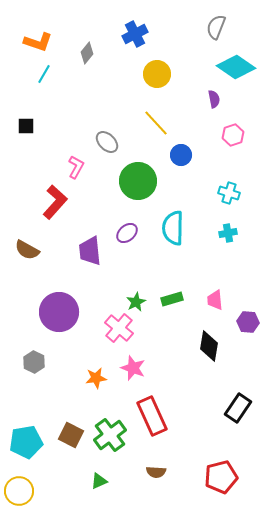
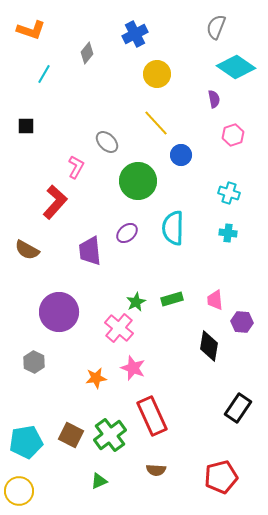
orange L-shape at (38, 42): moved 7 px left, 12 px up
cyan cross at (228, 233): rotated 18 degrees clockwise
purple hexagon at (248, 322): moved 6 px left
brown semicircle at (156, 472): moved 2 px up
